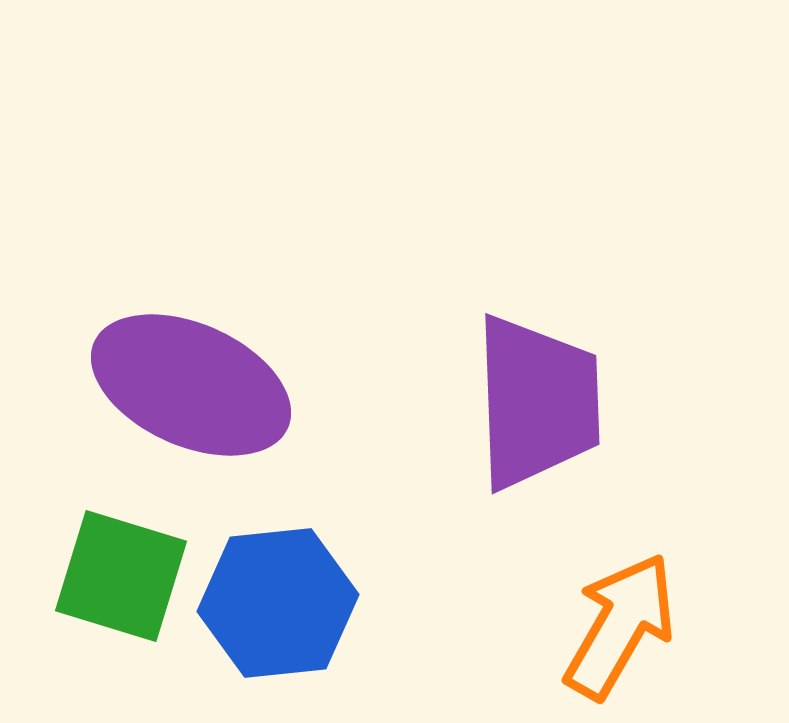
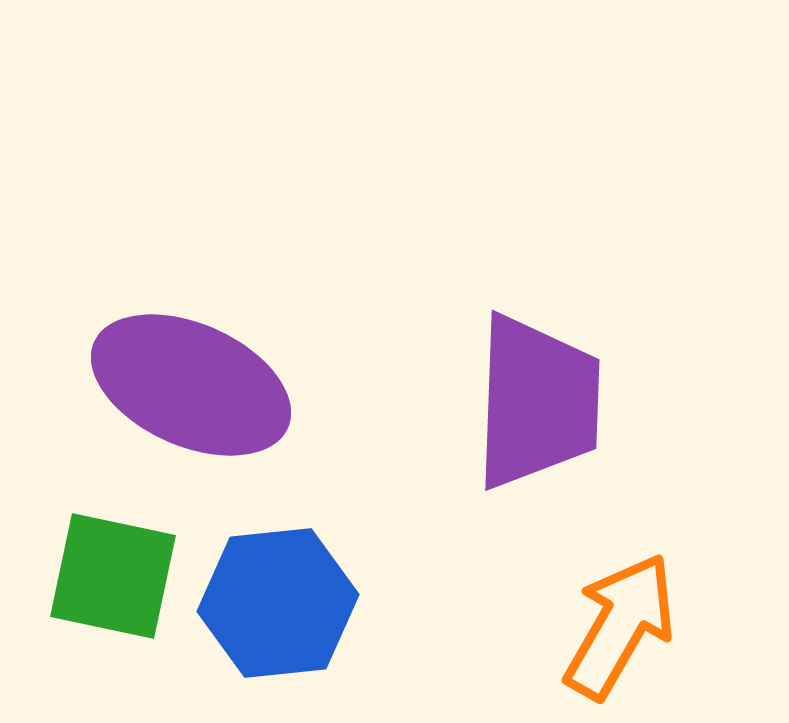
purple trapezoid: rotated 4 degrees clockwise
green square: moved 8 px left; rotated 5 degrees counterclockwise
